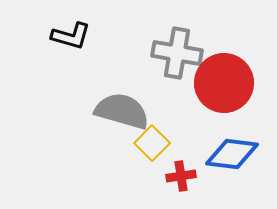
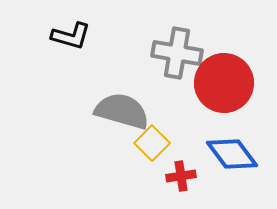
blue diamond: rotated 46 degrees clockwise
